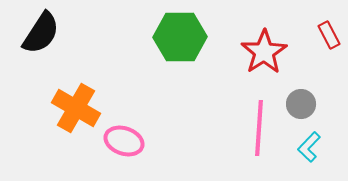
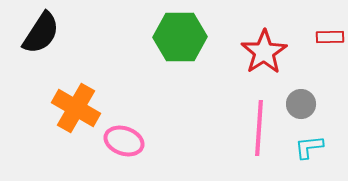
red rectangle: moved 1 px right, 2 px down; rotated 64 degrees counterclockwise
cyan L-shape: rotated 40 degrees clockwise
